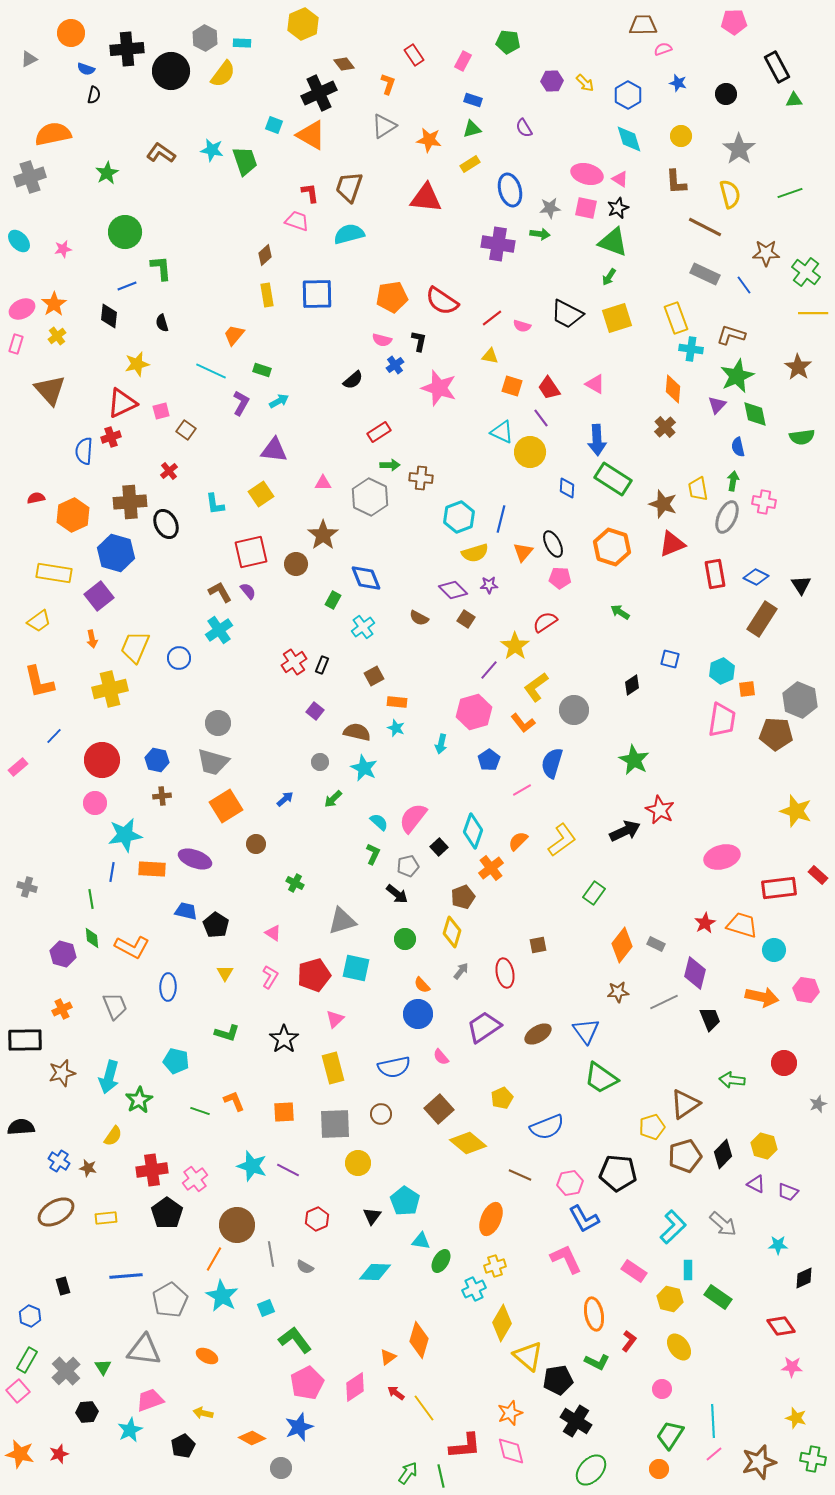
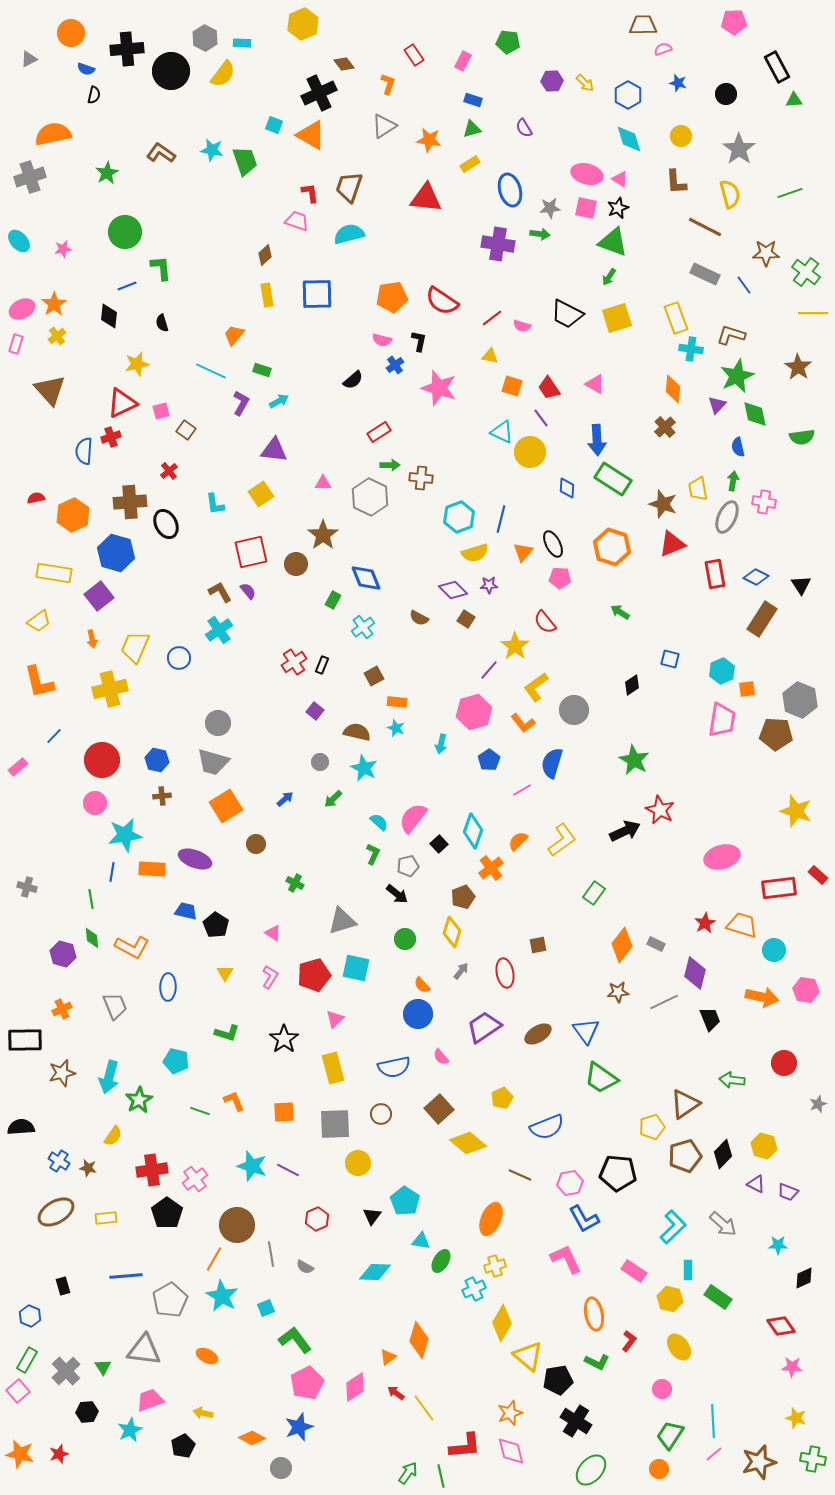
red semicircle at (545, 622): rotated 95 degrees counterclockwise
black square at (439, 847): moved 3 px up
